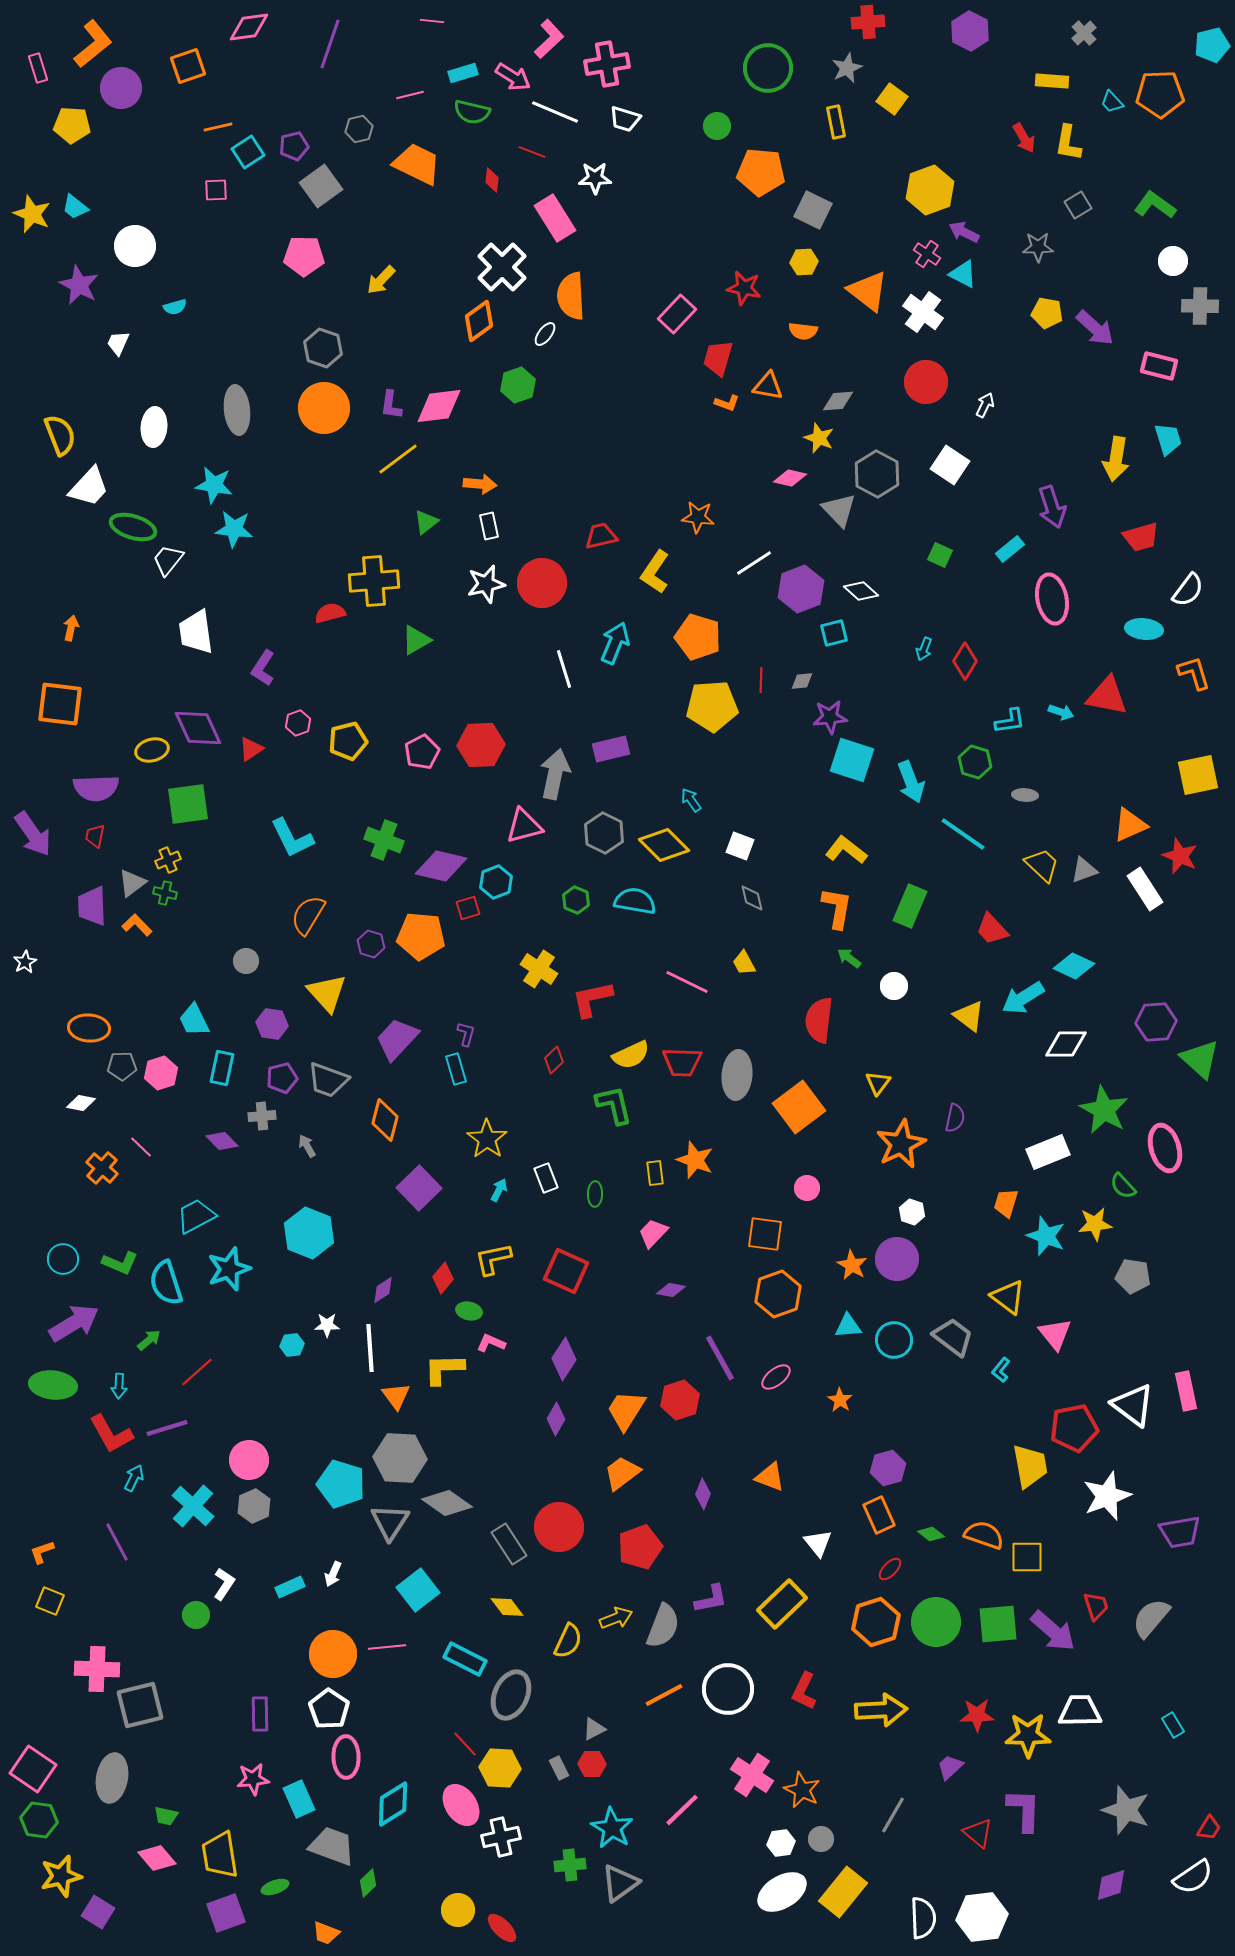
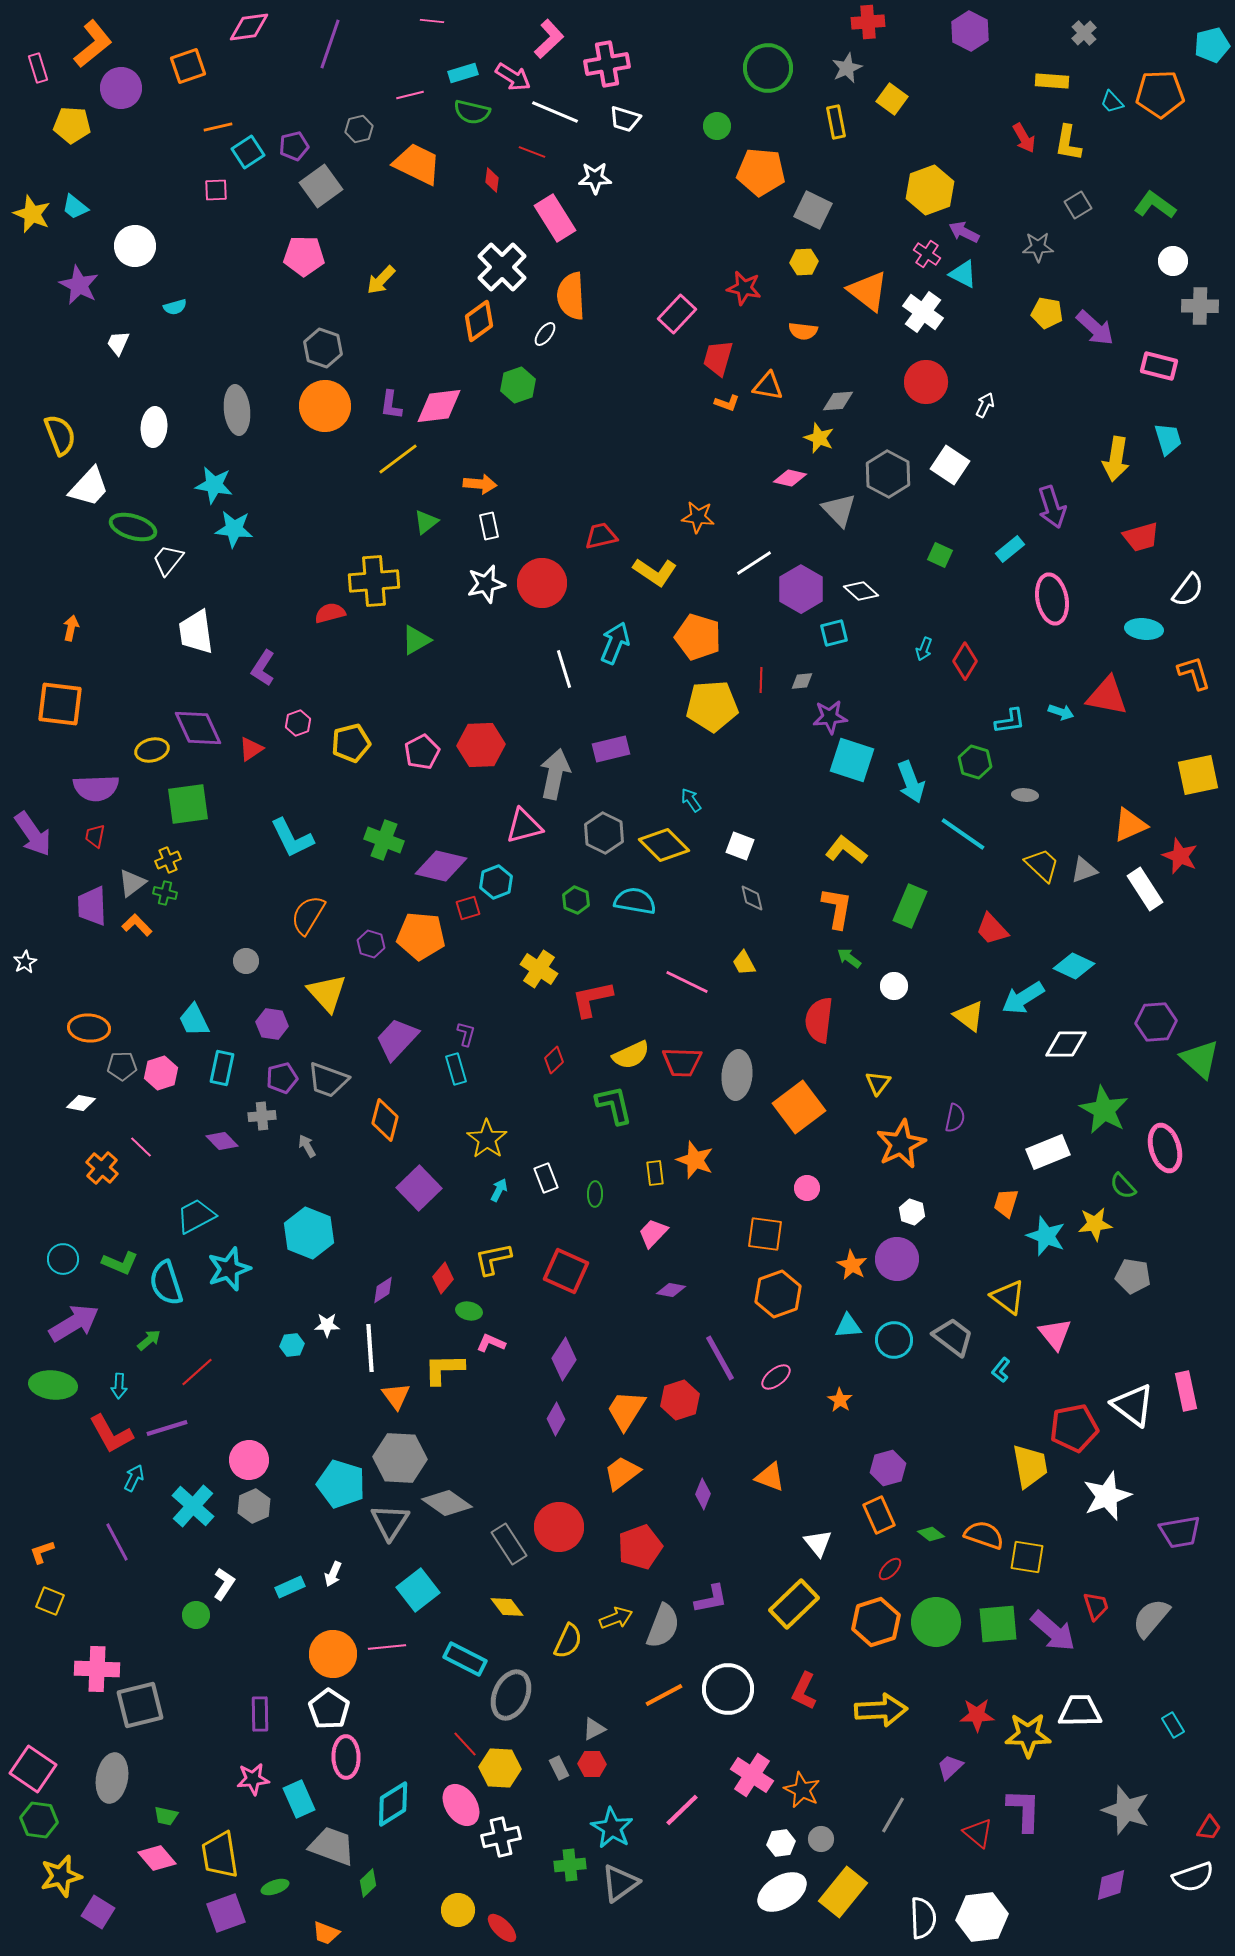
orange circle at (324, 408): moved 1 px right, 2 px up
gray hexagon at (877, 474): moved 11 px right
yellow L-shape at (655, 572): rotated 90 degrees counterclockwise
purple hexagon at (801, 589): rotated 9 degrees counterclockwise
yellow pentagon at (348, 741): moved 3 px right, 2 px down
yellow square at (1027, 1557): rotated 9 degrees clockwise
yellow rectangle at (782, 1604): moved 12 px right
white semicircle at (1193, 1877): rotated 15 degrees clockwise
